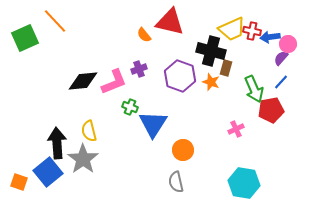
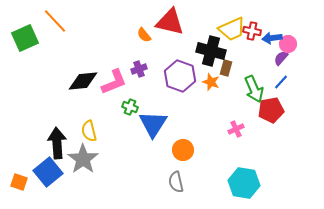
blue arrow: moved 2 px right, 1 px down
